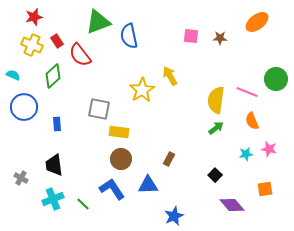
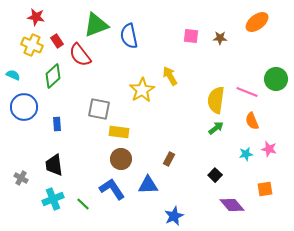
red star: moved 2 px right; rotated 24 degrees clockwise
green triangle: moved 2 px left, 3 px down
